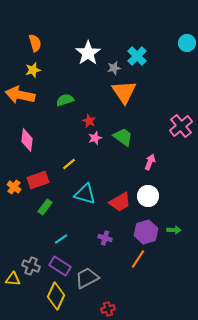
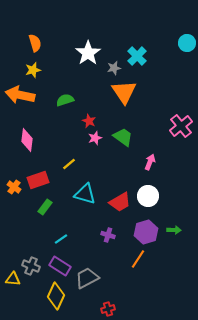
purple cross: moved 3 px right, 3 px up
